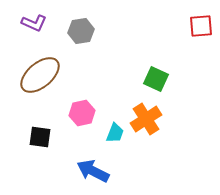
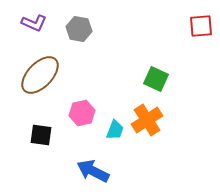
gray hexagon: moved 2 px left, 2 px up; rotated 20 degrees clockwise
brown ellipse: rotated 6 degrees counterclockwise
orange cross: moved 1 px right, 1 px down
cyan trapezoid: moved 3 px up
black square: moved 1 px right, 2 px up
